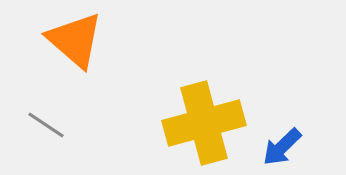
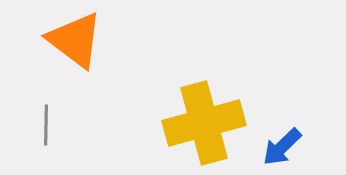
orange triangle: rotated 4 degrees counterclockwise
gray line: rotated 57 degrees clockwise
